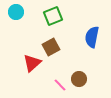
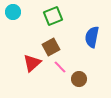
cyan circle: moved 3 px left
pink line: moved 18 px up
